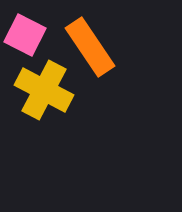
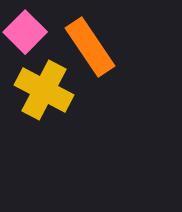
pink square: moved 3 px up; rotated 18 degrees clockwise
